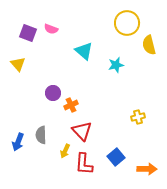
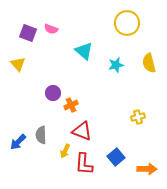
yellow semicircle: moved 18 px down
red triangle: rotated 25 degrees counterclockwise
blue arrow: rotated 24 degrees clockwise
